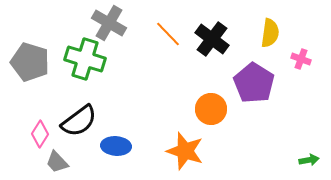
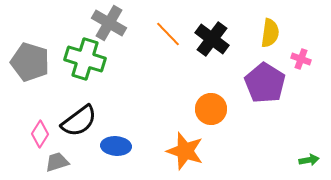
purple pentagon: moved 11 px right
gray trapezoid: rotated 115 degrees clockwise
